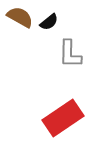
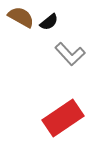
brown semicircle: moved 1 px right
gray L-shape: rotated 44 degrees counterclockwise
